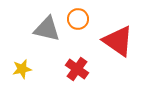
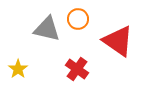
yellow star: moved 4 px left; rotated 24 degrees counterclockwise
